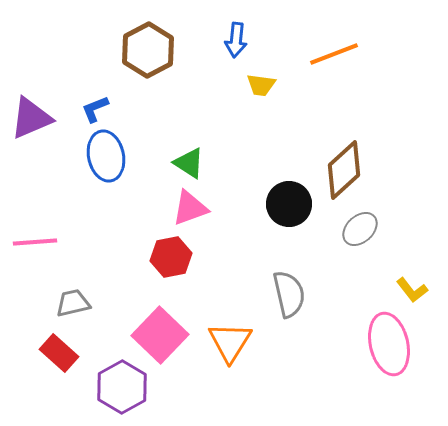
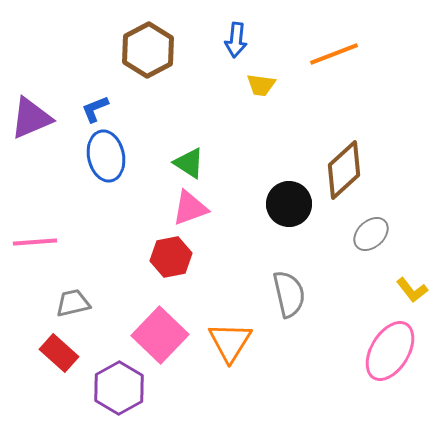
gray ellipse: moved 11 px right, 5 px down
pink ellipse: moved 1 px right, 7 px down; rotated 44 degrees clockwise
purple hexagon: moved 3 px left, 1 px down
